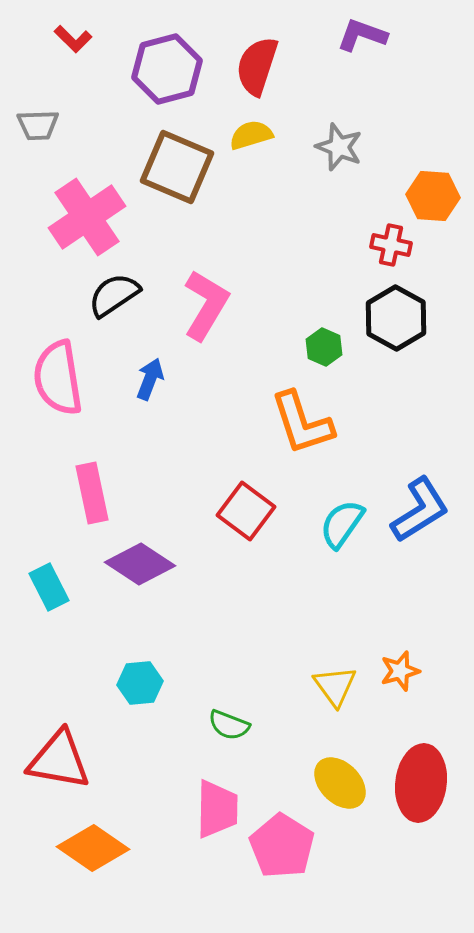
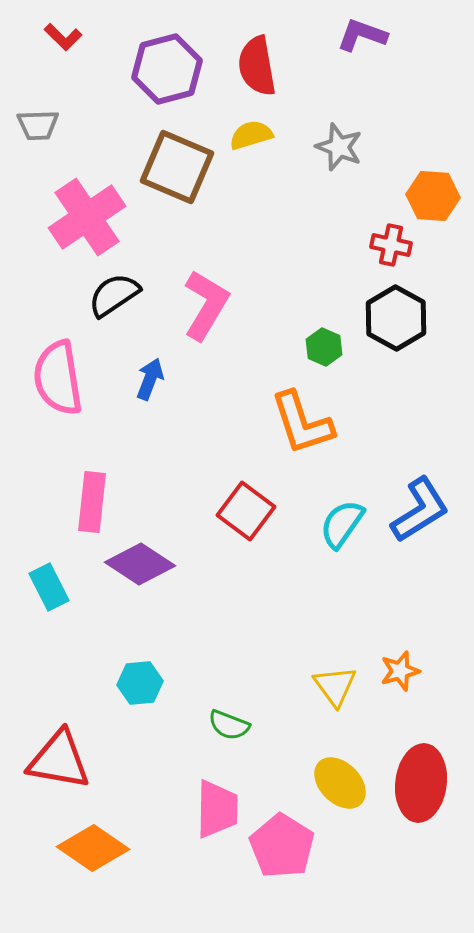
red L-shape: moved 10 px left, 2 px up
red semicircle: rotated 28 degrees counterclockwise
pink rectangle: moved 9 px down; rotated 18 degrees clockwise
